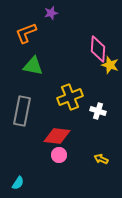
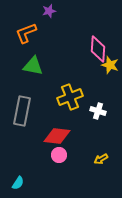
purple star: moved 2 px left, 2 px up
yellow arrow: rotated 56 degrees counterclockwise
